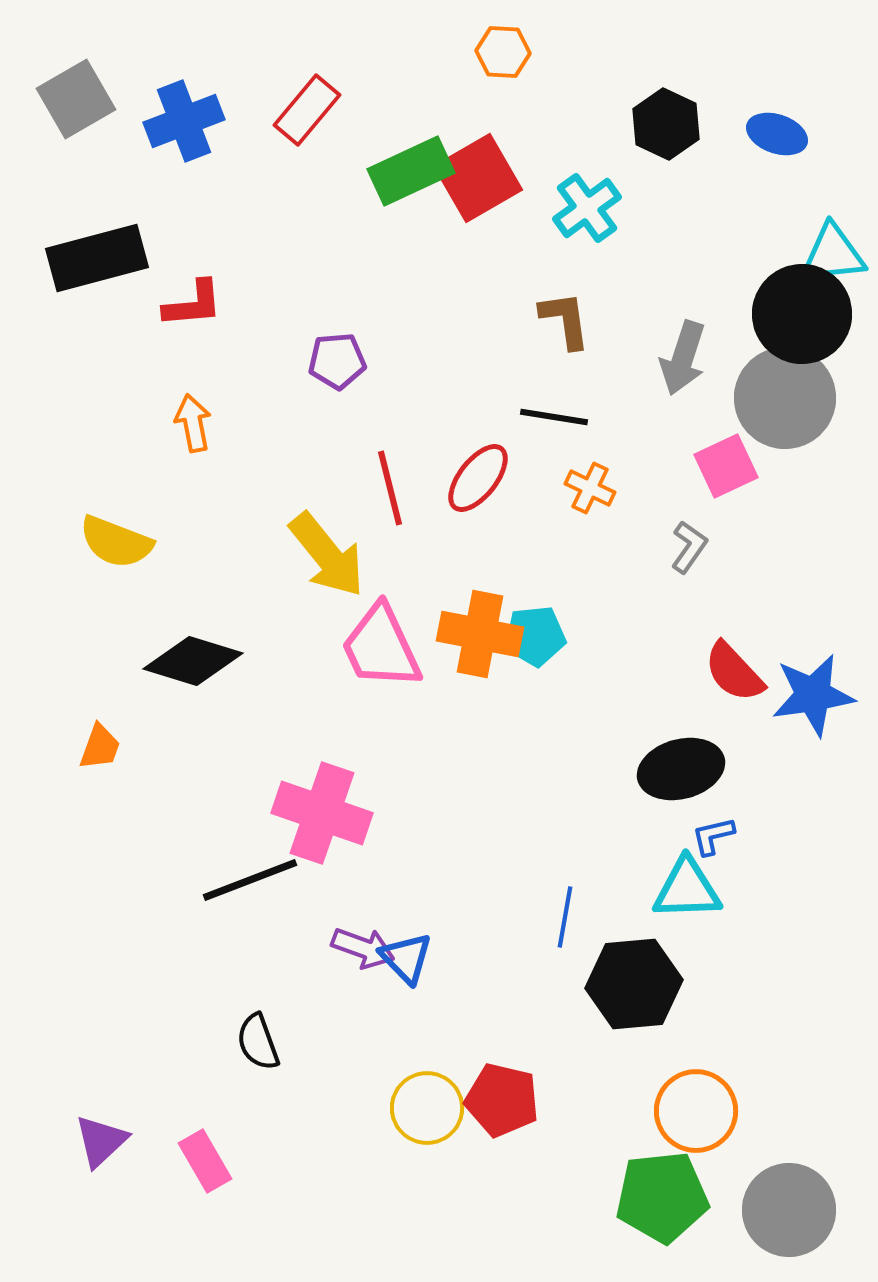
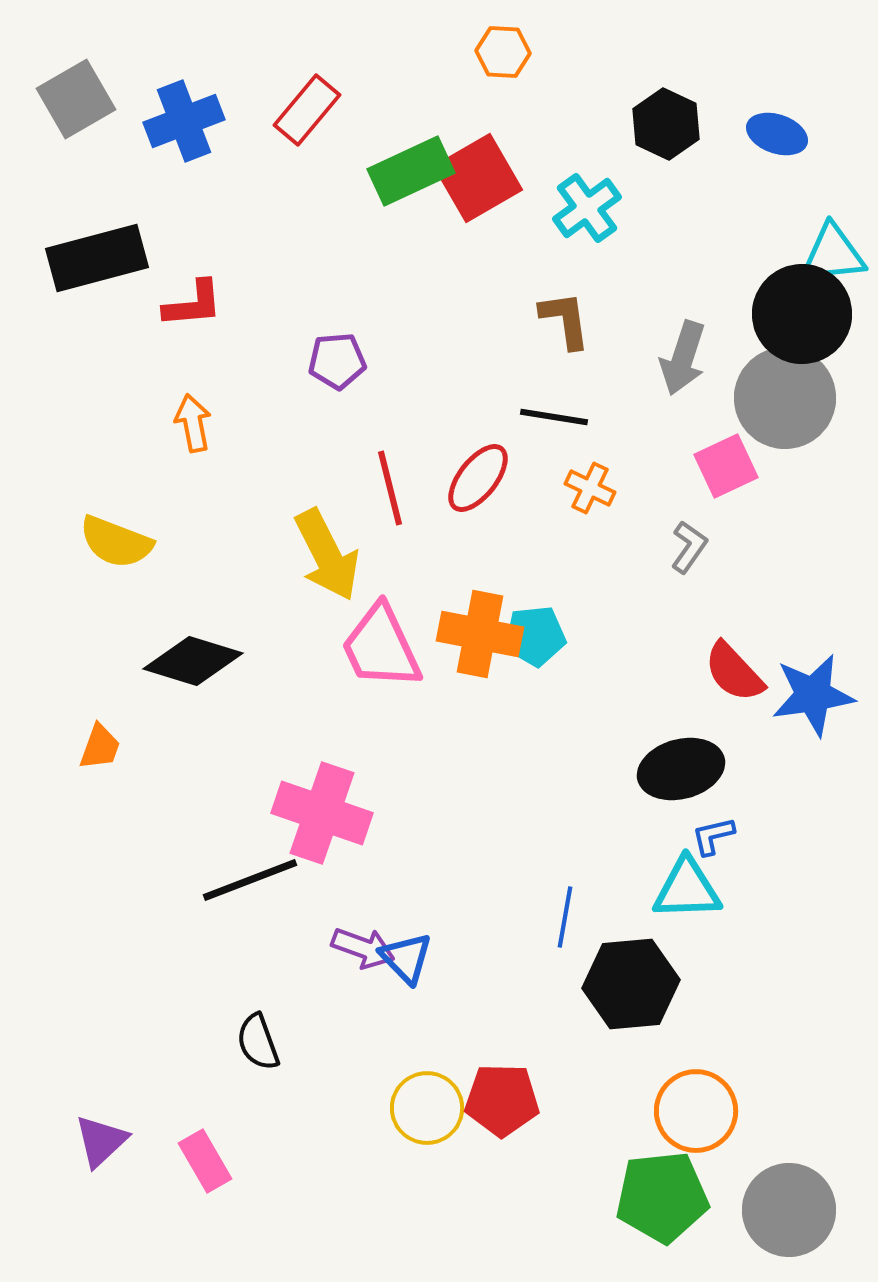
yellow arrow at (327, 555): rotated 12 degrees clockwise
black hexagon at (634, 984): moved 3 px left
red pentagon at (502, 1100): rotated 12 degrees counterclockwise
